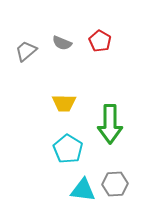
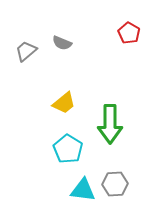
red pentagon: moved 29 px right, 8 px up
yellow trapezoid: rotated 40 degrees counterclockwise
